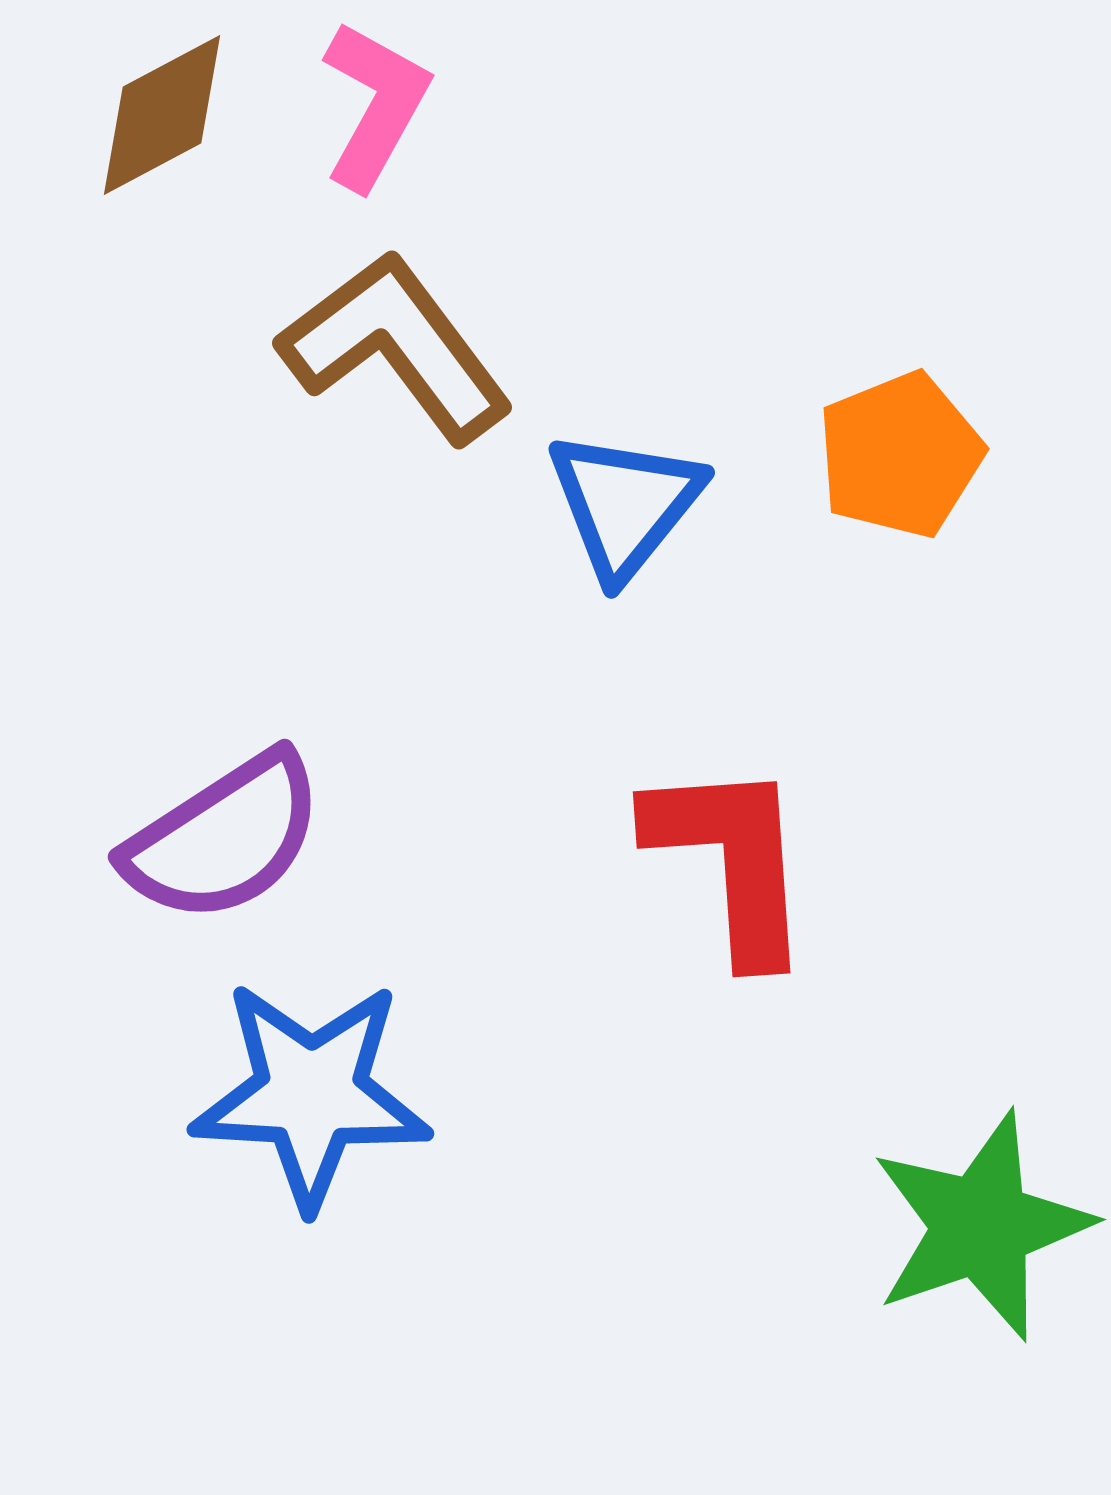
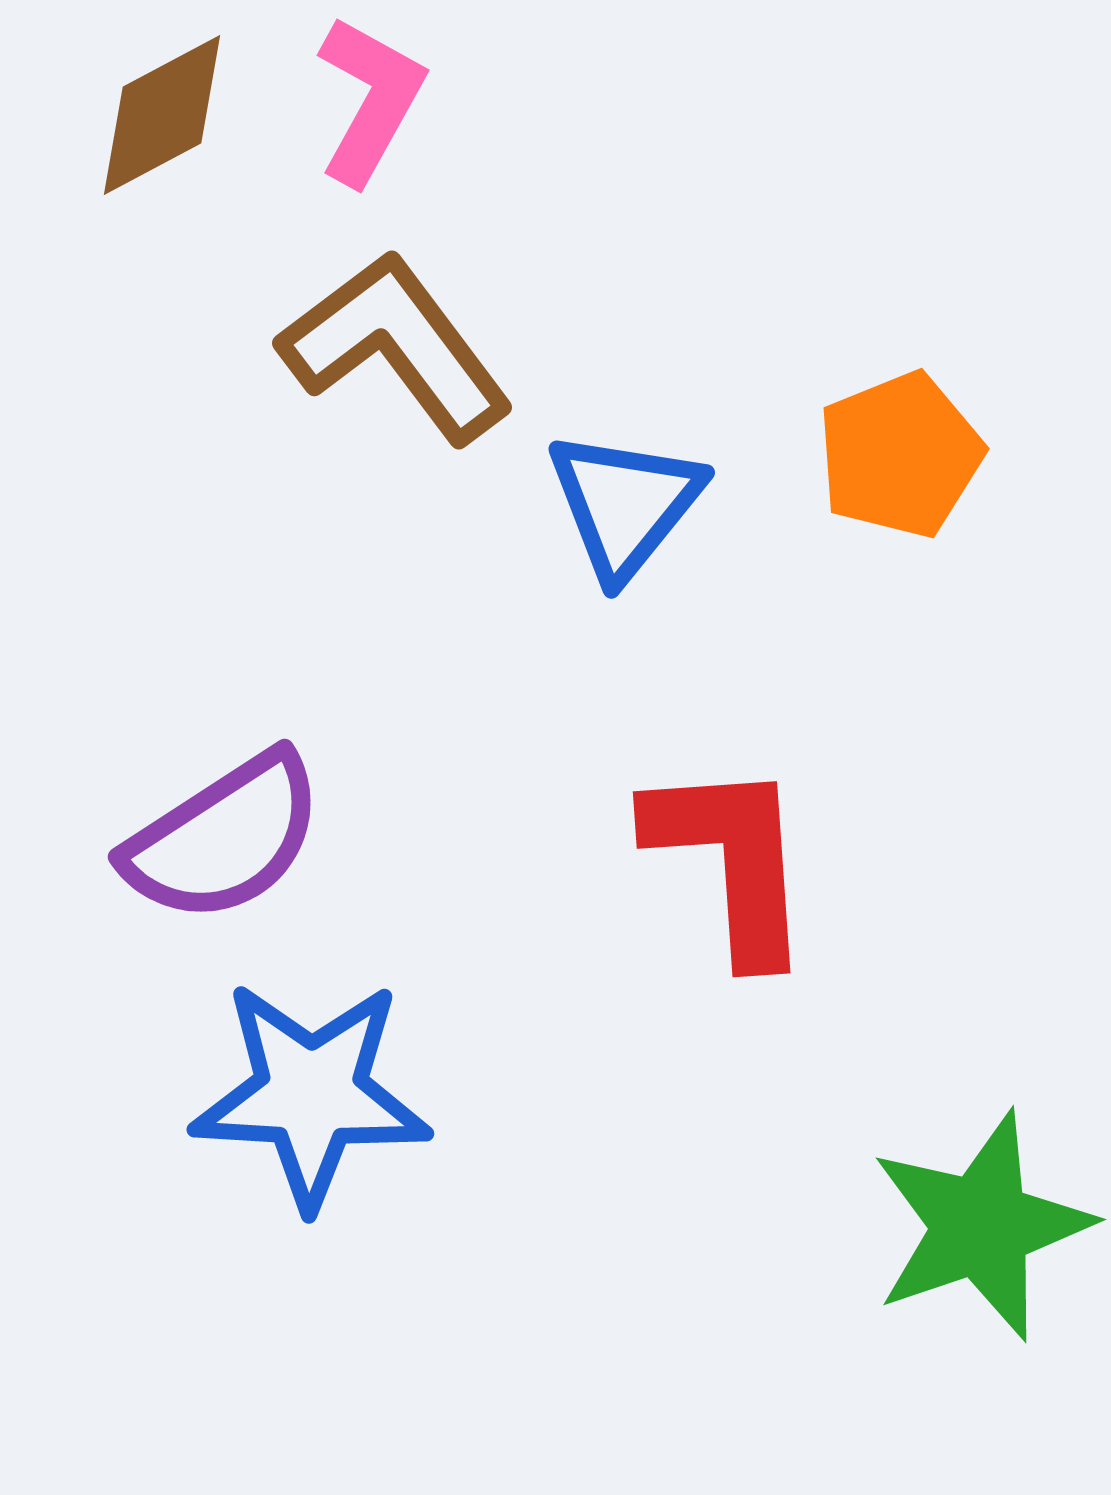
pink L-shape: moved 5 px left, 5 px up
